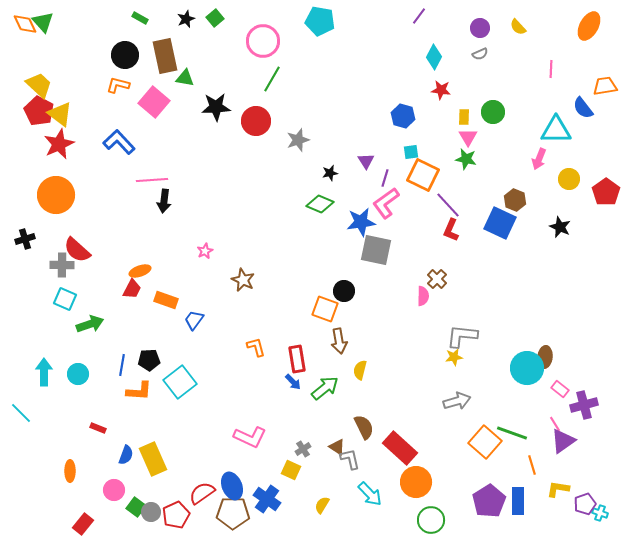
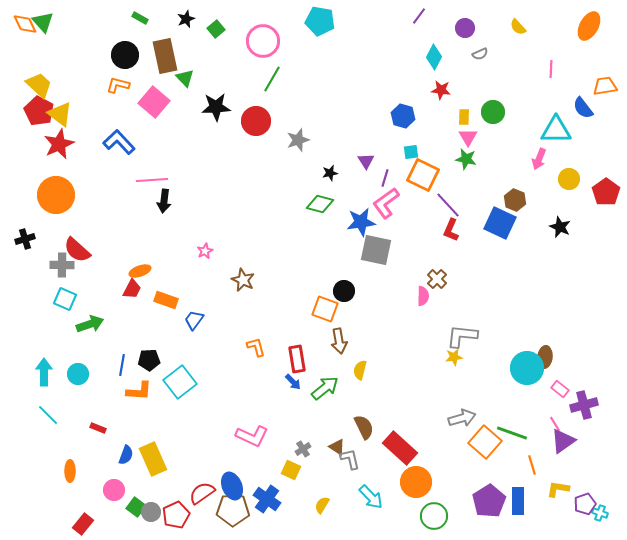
green square at (215, 18): moved 1 px right, 11 px down
purple circle at (480, 28): moved 15 px left
green triangle at (185, 78): rotated 36 degrees clockwise
green diamond at (320, 204): rotated 8 degrees counterclockwise
gray arrow at (457, 401): moved 5 px right, 17 px down
cyan line at (21, 413): moved 27 px right, 2 px down
pink L-shape at (250, 437): moved 2 px right, 1 px up
cyan arrow at (370, 494): moved 1 px right, 3 px down
brown pentagon at (233, 513): moved 3 px up
green circle at (431, 520): moved 3 px right, 4 px up
